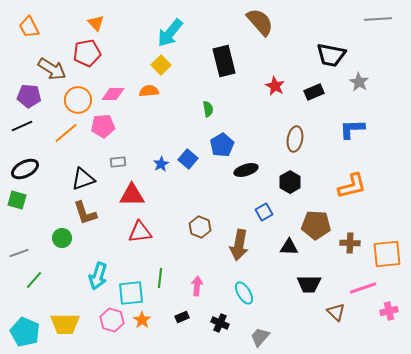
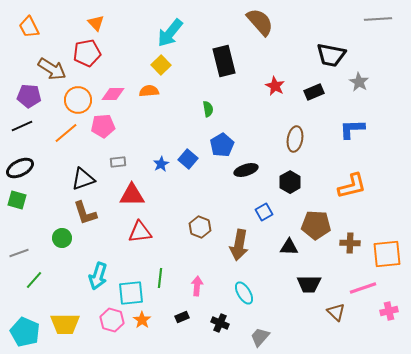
black ellipse at (25, 169): moved 5 px left, 1 px up
